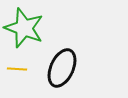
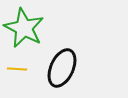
green star: rotated 6 degrees clockwise
